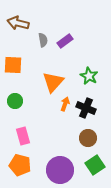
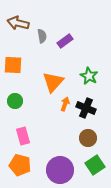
gray semicircle: moved 1 px left, 4 px up
